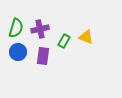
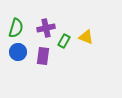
purple cross: moved 6 px right, 1 px up
